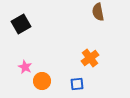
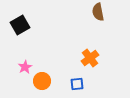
black square: moved 1 px left, 1 px down
pink star: rotated 16 degrees clockwise
